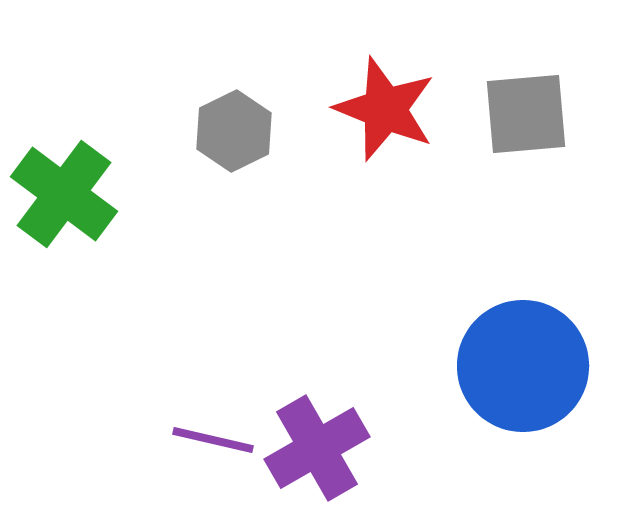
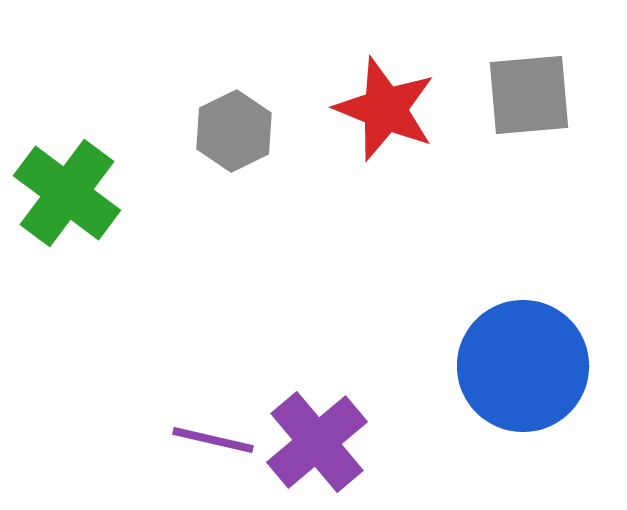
gray square: moved 3 px right, 19 px up
green cross: moved 3 px right, 1 px up
purple cross: moved 6 px up; rotated 10 degrees counterclockwise
